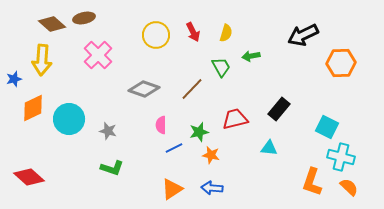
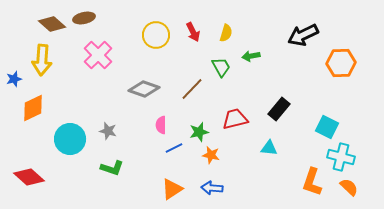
cyan circle: moved 1 px right, 20 px down
